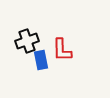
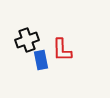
black cross: moved 1 px up
